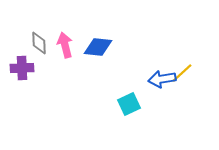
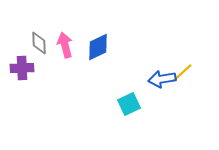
blue diamond: rotated 32 degrees counterclockwise
